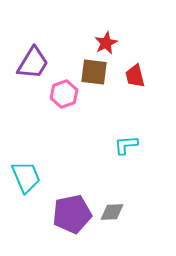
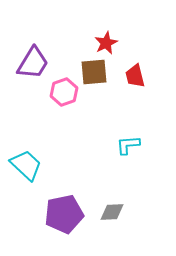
brown square: rotated 12 degrees counterclockwise
pink hexagon: moved 2 px up
cyan L-shape: moved 2 px right
cyan trapezoid: moved 12 px up; rotated 24 degrees counterclockwise
purple pentagon: moved 8 px left
